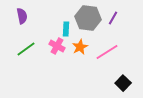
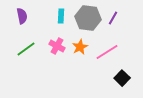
cyan rectangle: moved 5 px left, 13 px up
black square: moved 1 px left, 5 px up
